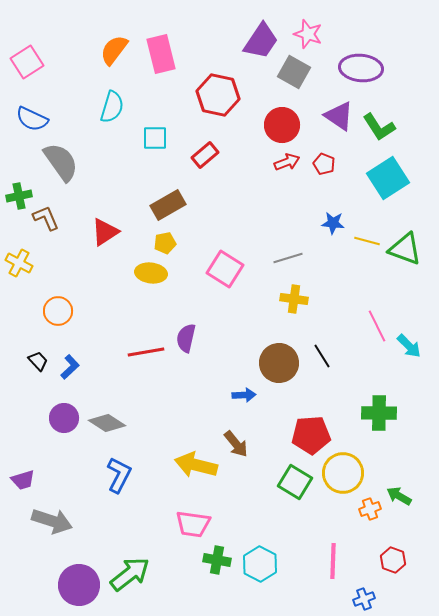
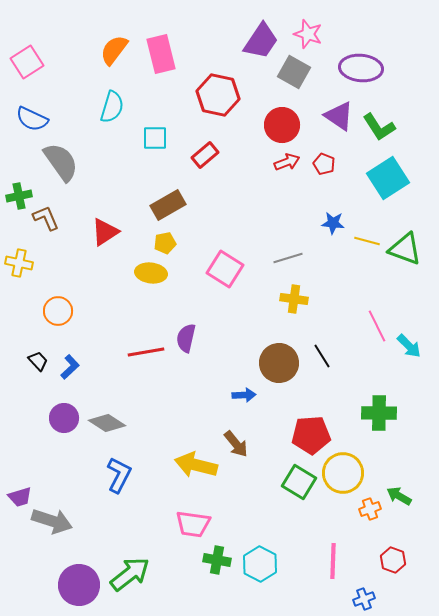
yellow cross at (19, 263): rotated 16 degrees counterclockwise
purple trapezoid at (23, 480): moved 3 px left, 17 px down
green square at (295, 482): moved 4 px right
